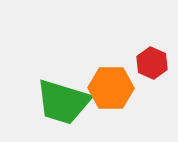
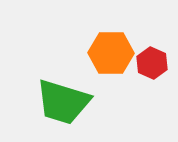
orange hexagon: moved 35 px up
